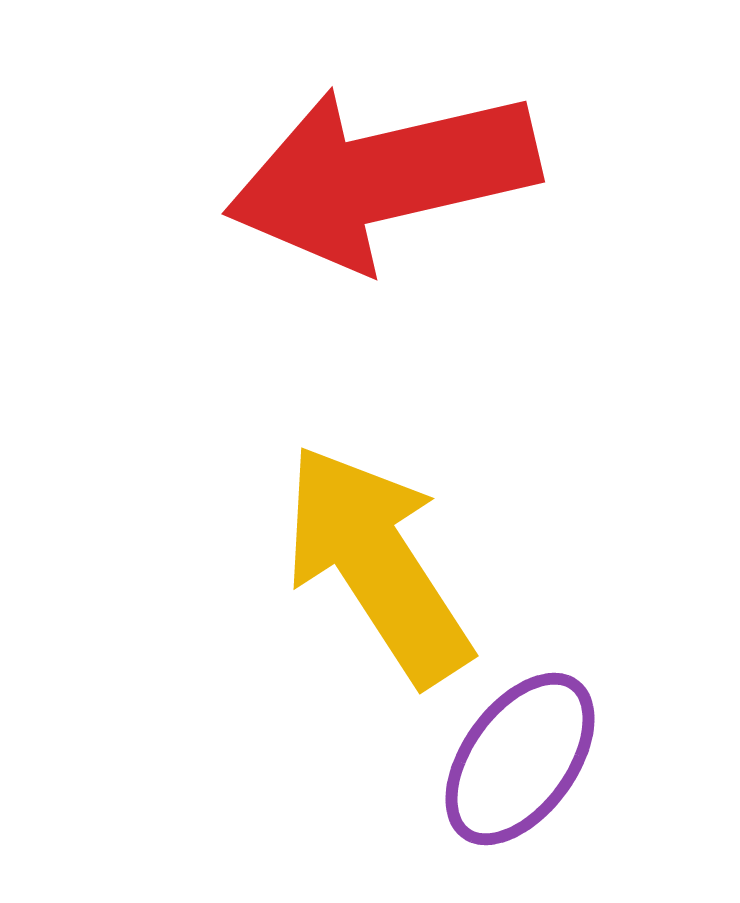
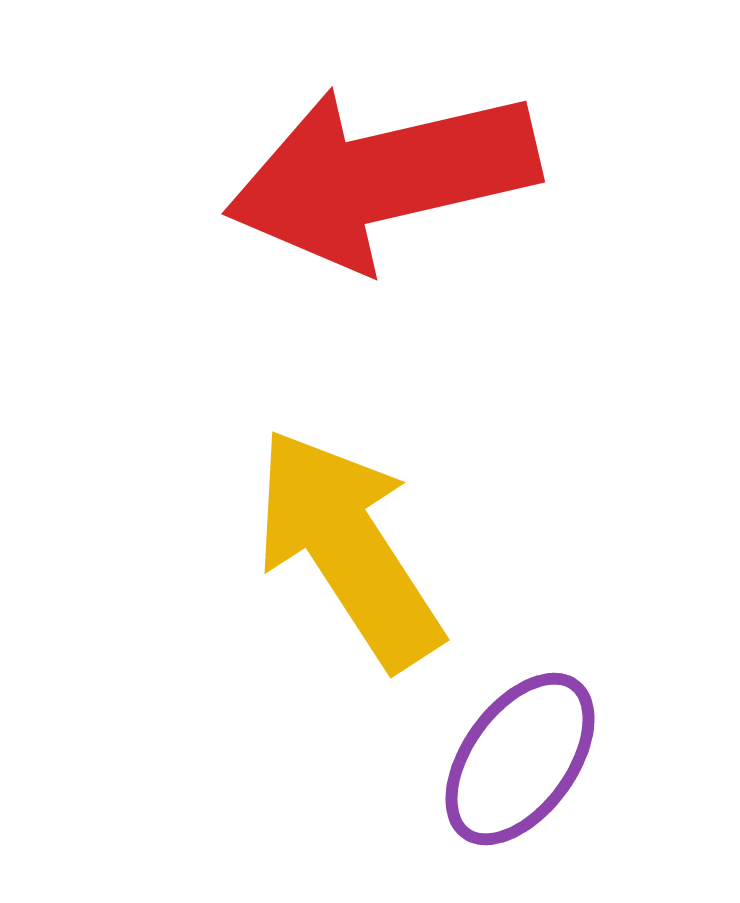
yellow arrow: moved 29 px left, 16 px up
